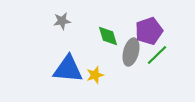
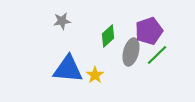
green diamond: rotated 65 degrees clockwise
yellow star: rotated 18 degrees counterclockwise
